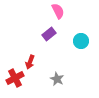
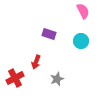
pink semicircle: moved 25 px right
purple rectangle: rotated 56 degrees clockwise
red arrow: moved 6 px right
gray star: rotated 24 degrees clockwise
